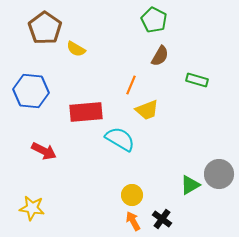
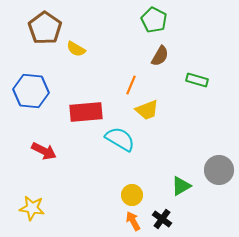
gray circle: moved 4 px up
green triangle: moved 9 px left, 1 px down
